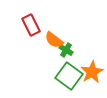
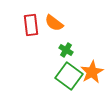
red rectangle: rotated 20 degrees clockwise
orange semicircle: moved 17 px up
